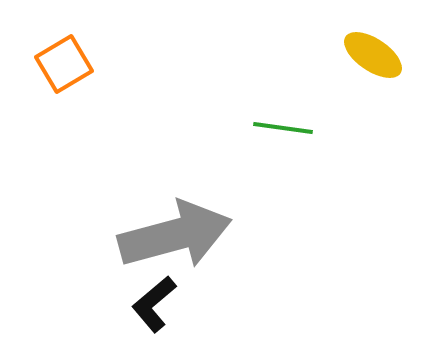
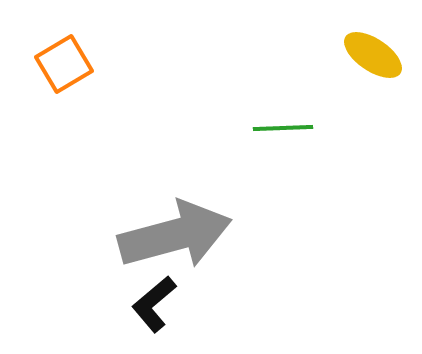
green line: rotated 10 degrees counterclockwise
